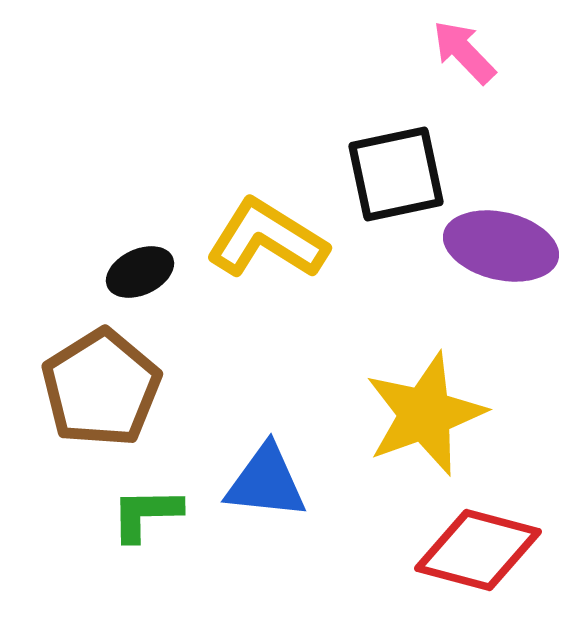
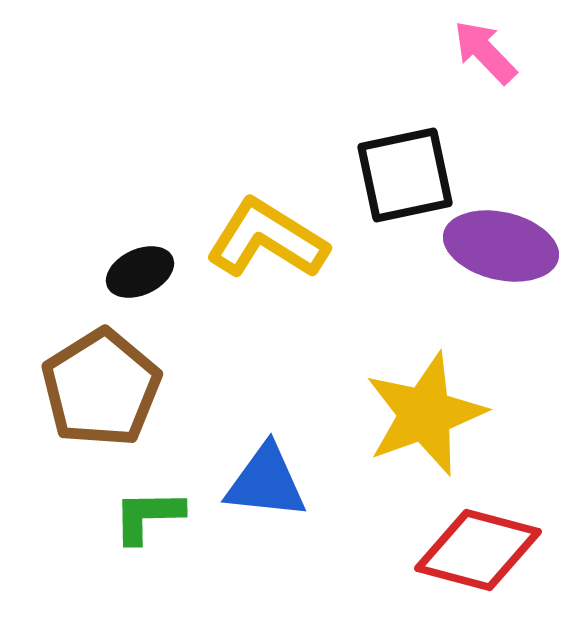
pink arrow: moved 21 px right
black square: moved 9 px right, 1 px down
green L-shape: moved 2 px right, 2 px down
